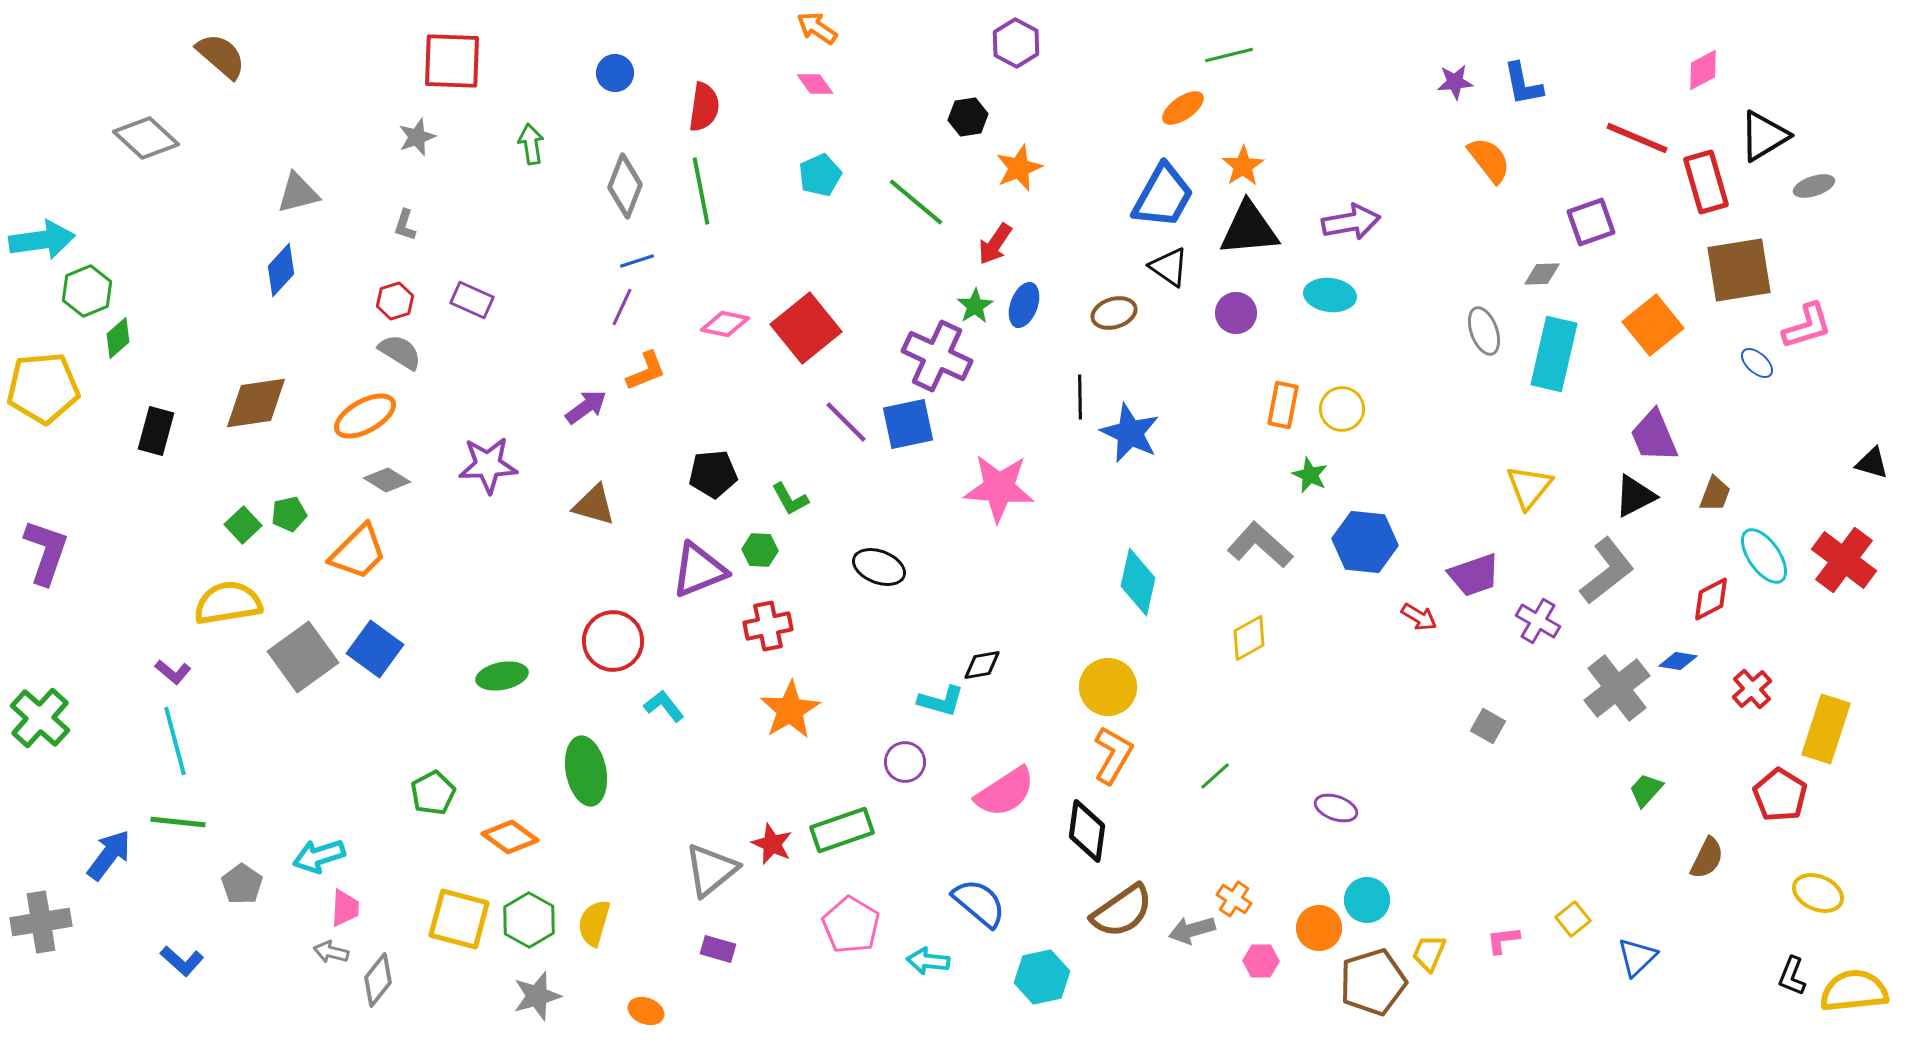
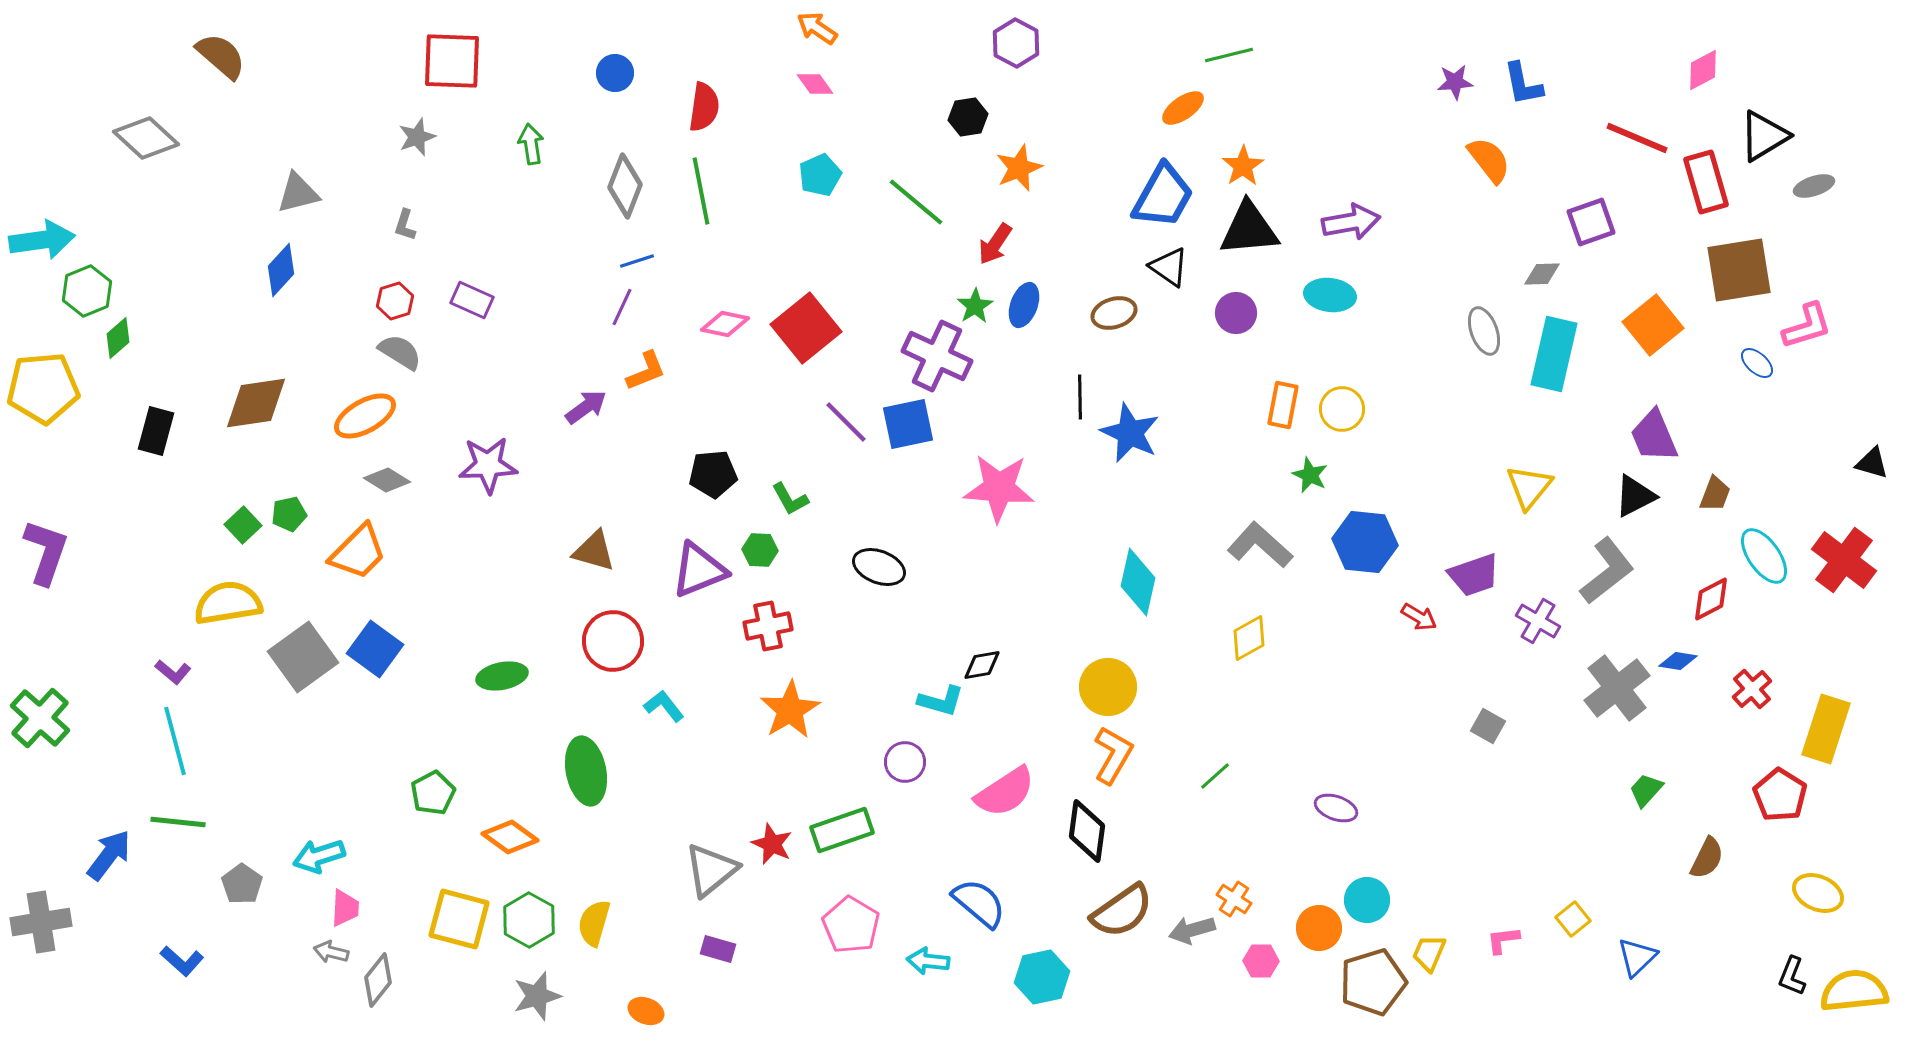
brown triangle at (594, 505): moved 46 px down
